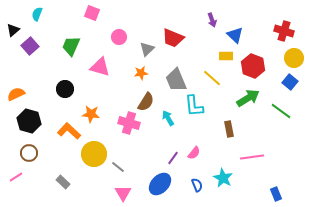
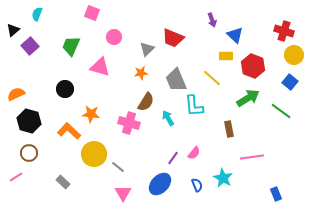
pink circle at (119, 37): moved 5 px left
yellow circle at (294, 58): moved 3 px up
